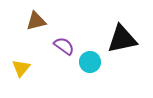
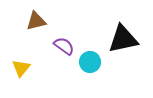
black triangle: moved 1 px right
